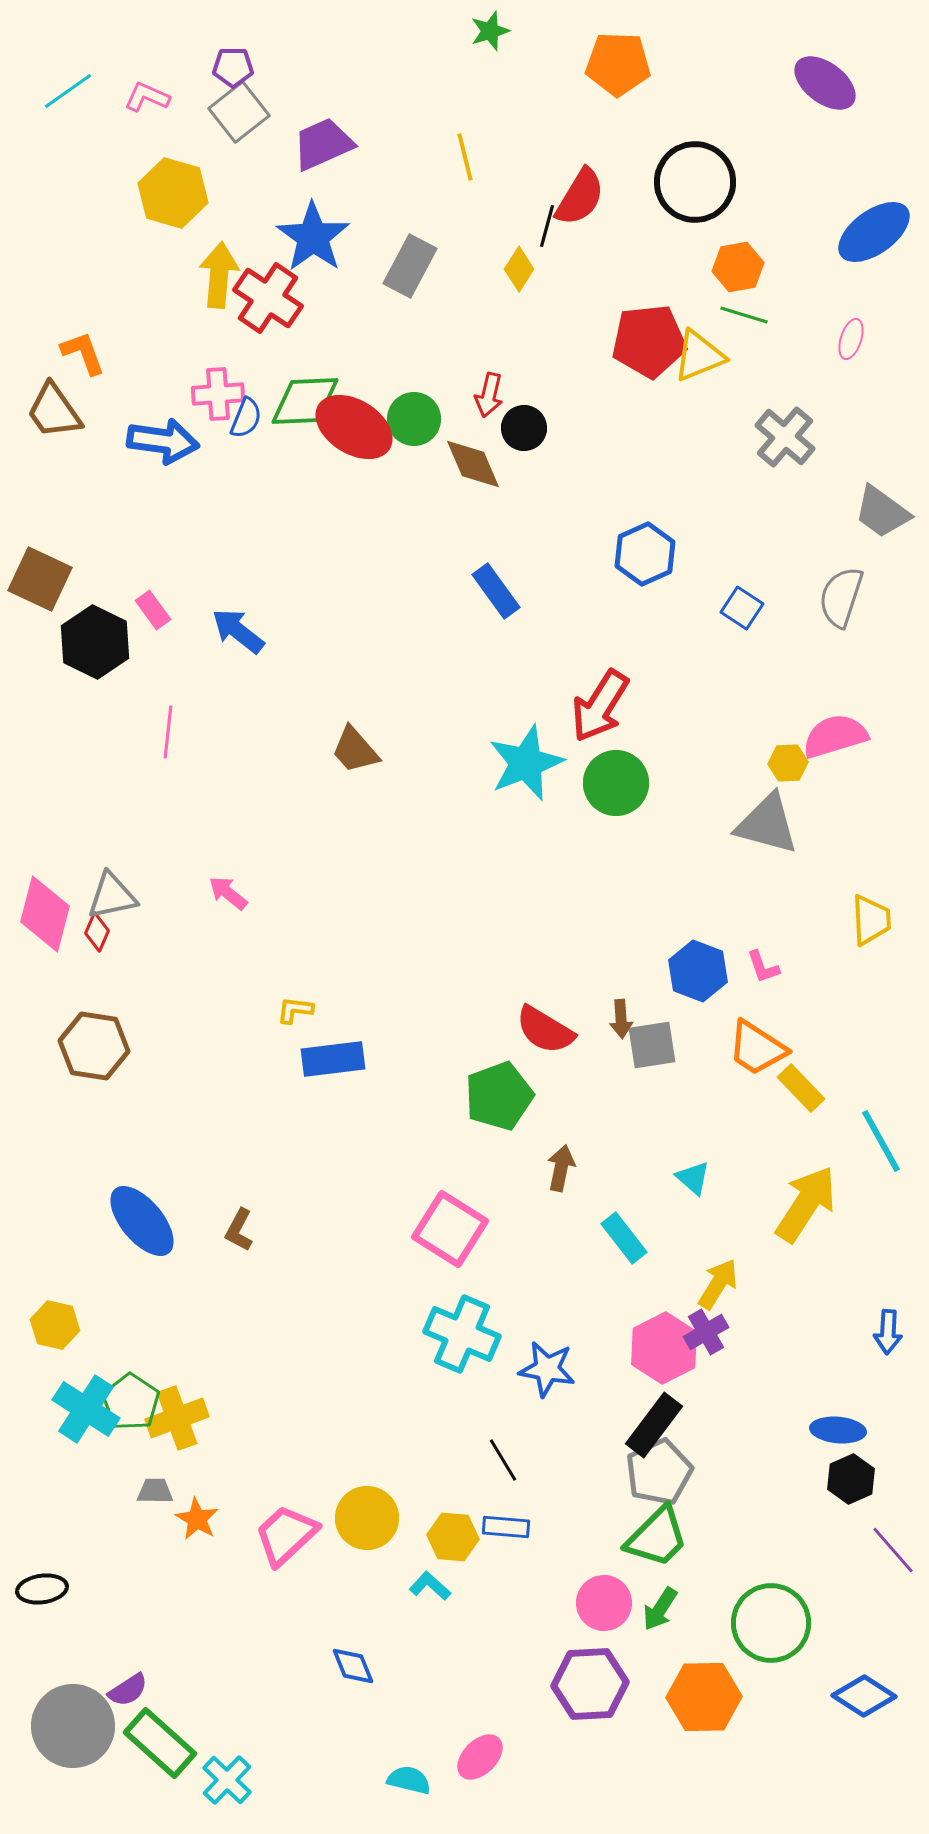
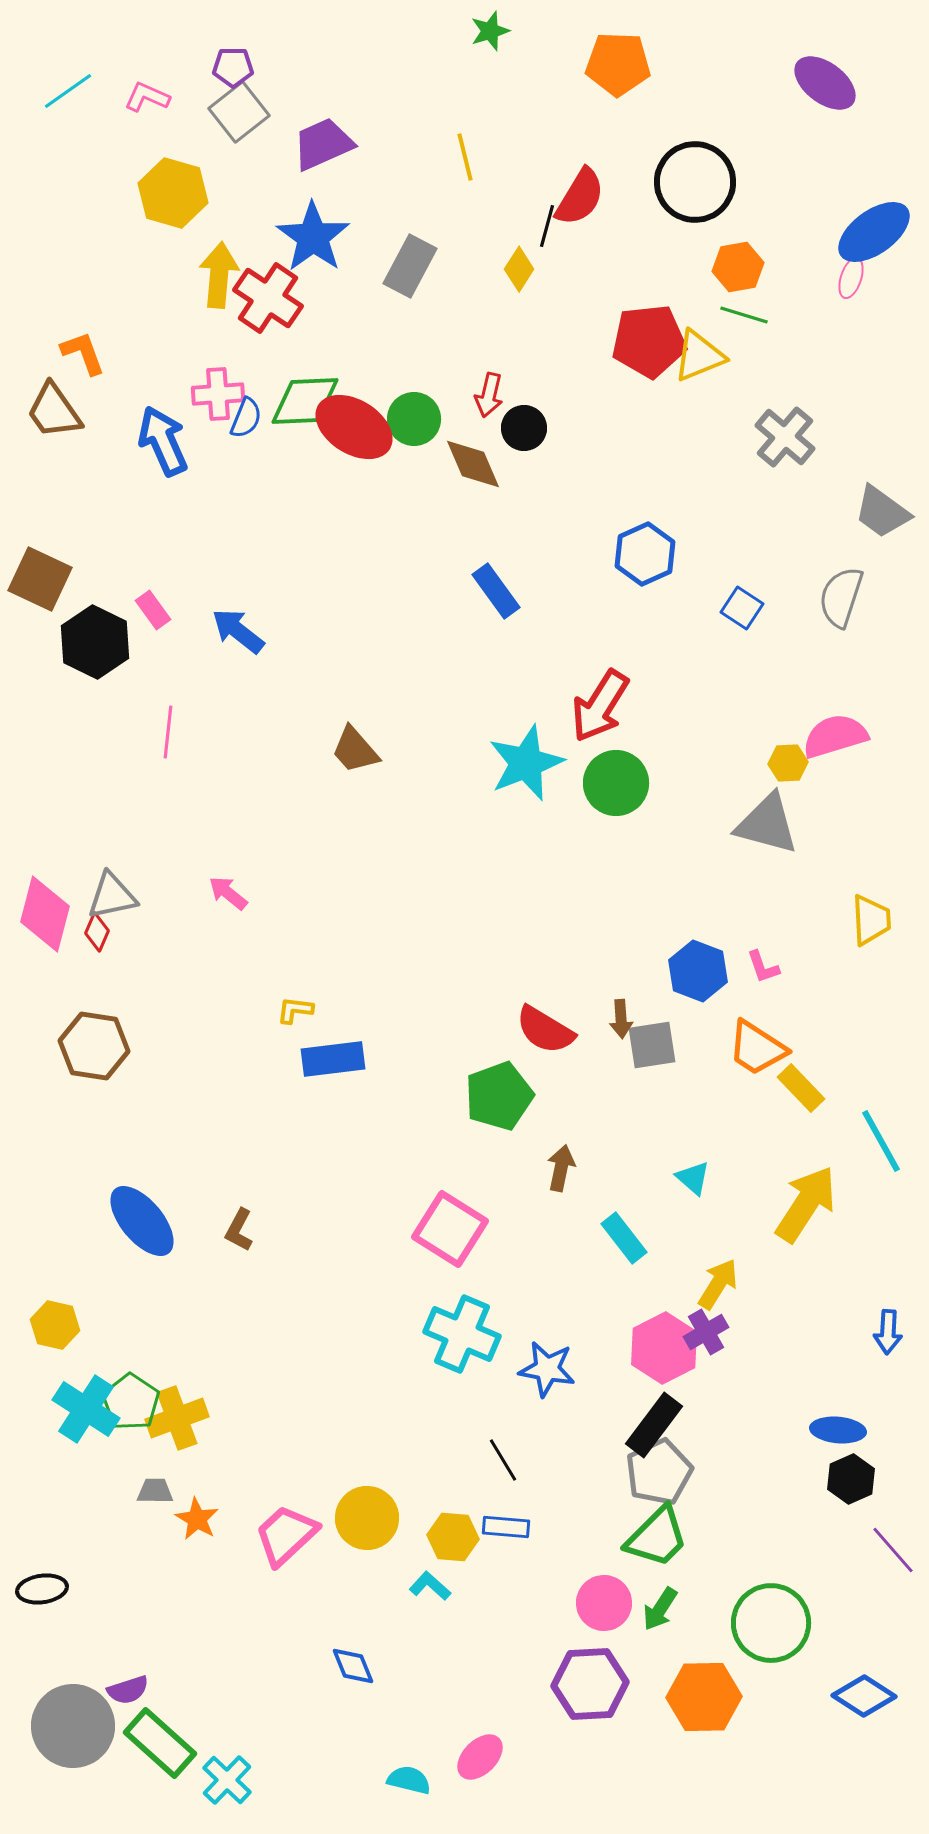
pink ellipse at (851, 339): moved 61 px up
blue arrow at (163, 441): rotated 122 degrees counterclockwise
purple semicircle at (128, 1690): rotated 15 degrees clockwise
